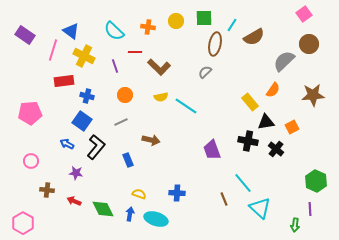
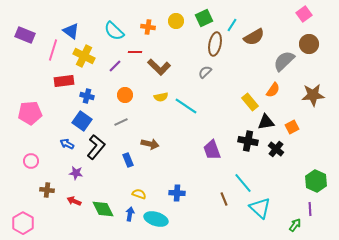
green square at (204, 18): rotated 24 degrees counterclockwise
purple rectangle at (25, 35): rotated 12 degrees counterclockwise
purple line at (115, 66): rotated 64 degrees clockwise
brown arrow at (151, 140): moved 1 px left, 4 px down
green arrow at (295, 225): rotated 152 degrees counterclockwise
